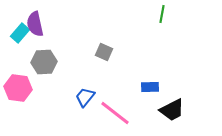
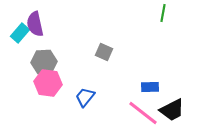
green line: moved 1 px right, 1 px up
pink hexagon: moved 30 px right, 5 px up
pink line: moved 28 px right
